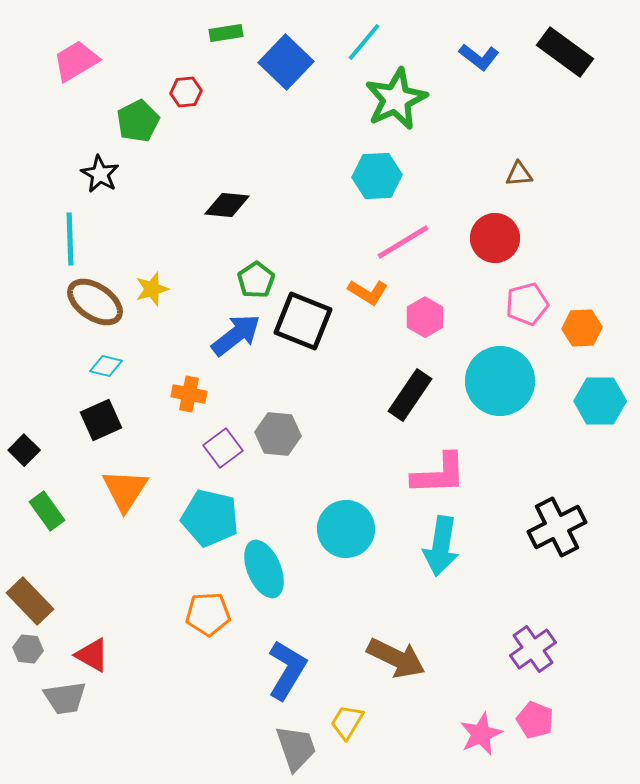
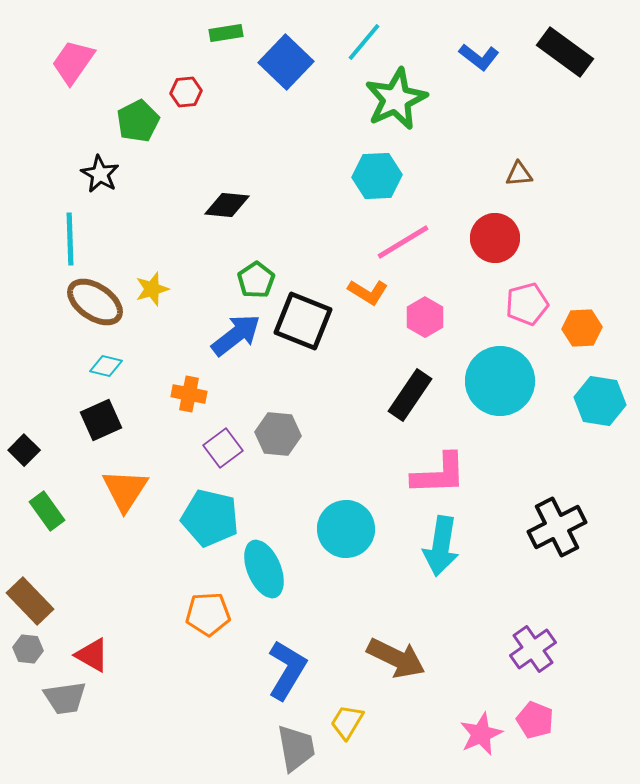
pink trapezoid at (76, 61): moved 3 px left, 1 px down; rotated 24 degrees counterclockwise
cyan hexagon at (600, 401): rotated 9 degrees clockwise
gray trapezoid at (296, 748): rotated 9 degrees clockwise
